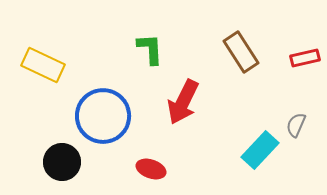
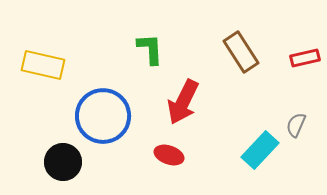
yellow rectangle: rotated 12 degrees counterclockwise
black circle: moved 1 px right
red ellipse: moved 18 px right, 14 px up
